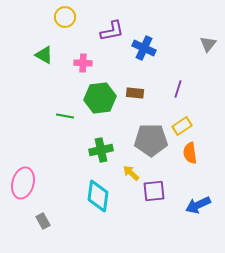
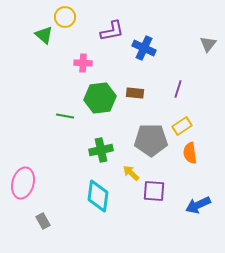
green triangle: moved 20 px up; rotated 12 degrees clockwise
purple square: rotated 10 degrees clockwise
